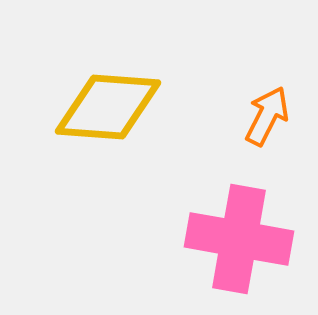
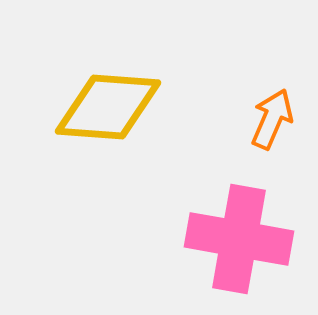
orange arrow: moved 5 px right, 3 px down; rotated 4 degrees counterclockwise
